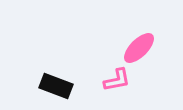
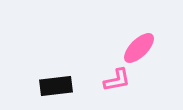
black rectangle: rotated 28 degrees counterclockwise
